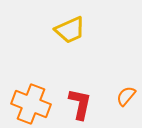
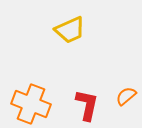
orange semicircle: rotated 10 degrees clockwise
red L-shape: moved 7 px right, 1 px down
